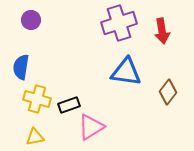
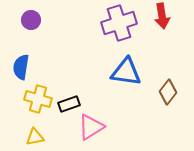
red arrow: moved 15 px up
yellow cross: moved 1 px right
black rectangle: moved 1 px up
